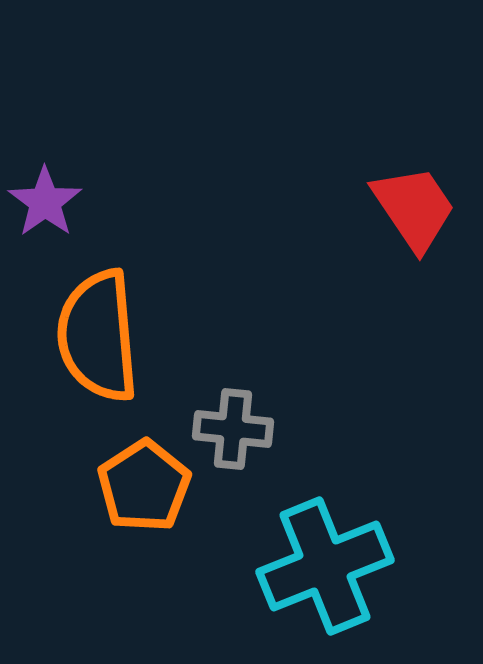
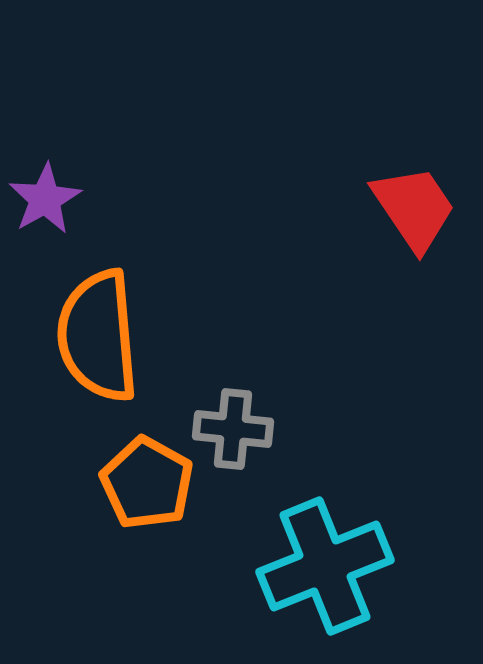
purple star: moved 3 px up; rotated 6 degrees clockwise
orange pentagon: moved 3 px right, 3 px up; rotated 10 degrees counterclockwise
